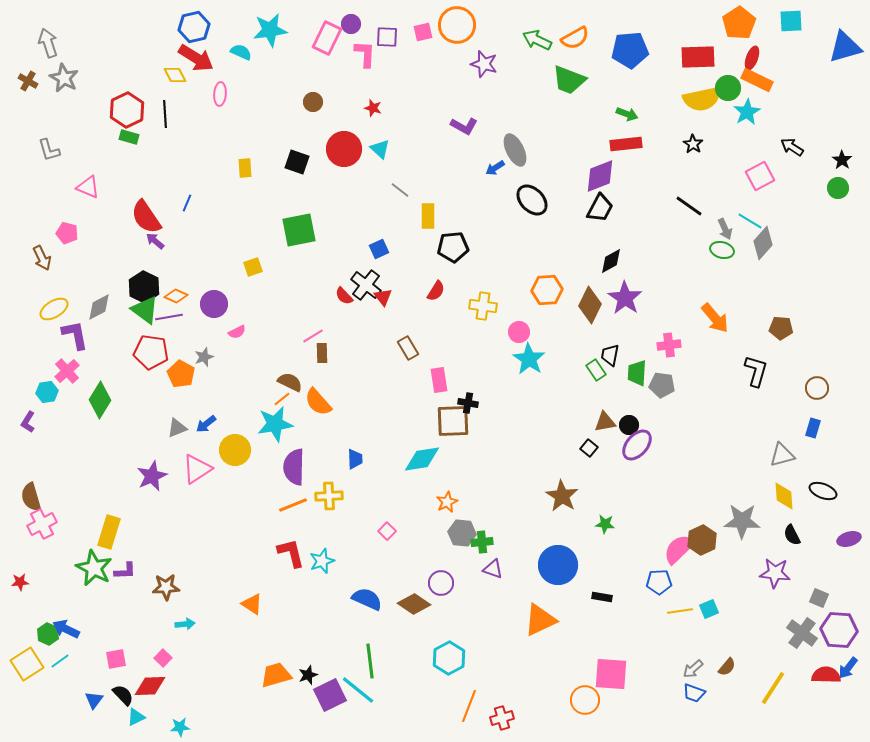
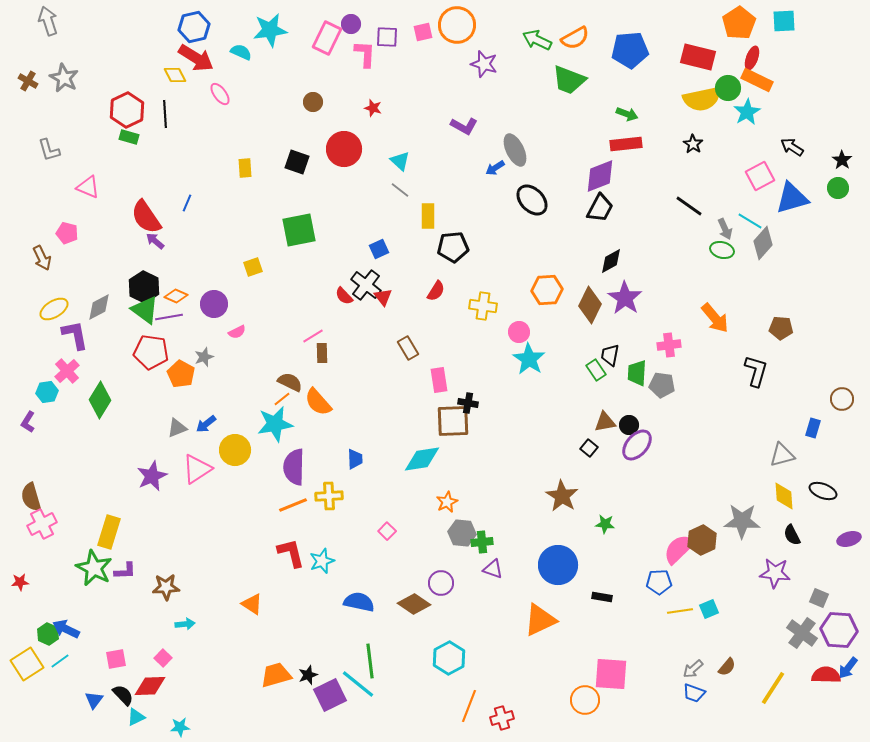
cyan square at (791, 21): moved 7 px left
gray arrow at (48, 43): moved 22 px up
blue triangle at (845, 47): moved 53 px left, 151 px down
red rectangle at (698, 57): rotated 16 degrees clockwise
pink ellipse at (220, 94): rotated 40 degrees counterclockwise
cyan triangle at (380, 149): moved 20 px right, 12 px down
brown circle at (817, 388): moved 25 px right, 11 px down
blue semicircle at (367, 599): moved 8 px left, 3 px down; rotated 12 degrees counterclockwise
cyan line at (358, 690): moved 6 px up
